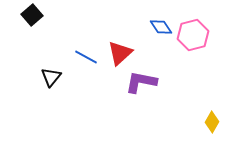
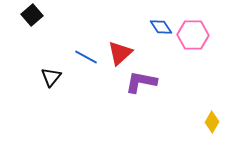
pink hexagon: rotated 16 degrees clockwise
